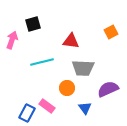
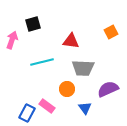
orange circle: moved 1 px down
